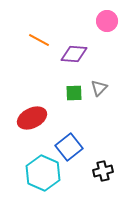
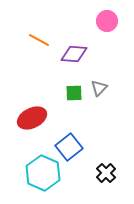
black cross: moved 3 px right, 2 px down; rotated 30 degrees counterclockwise
